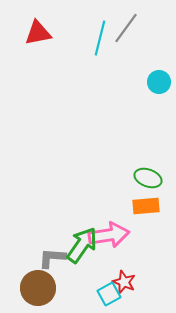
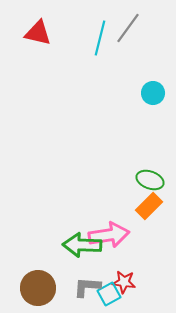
gray line: moved 2 px right
red triangle: rotated 24 degrees clockwise
cyan circle: moved 6 px left, 11 px down
green ellipse: moved 2 px right, 2 px down
orange rectangle: moved 3 px right; rotated 40 degrees counterclockwise
green arrow: rotated 123 degrees counterclockwise
gray L-shape: moved 35 px right, 29 px down
red star: rotated 15 degrees counterclockwise
